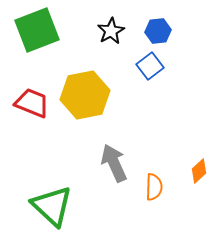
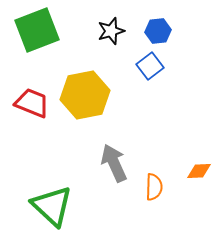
black star: rotated 12 degrees clockwise
orange diamond: rotated 40 degrees clockwise
